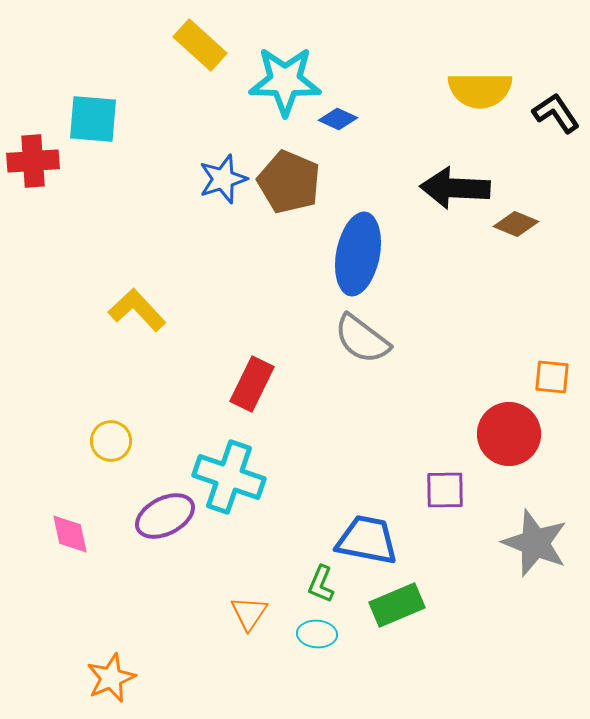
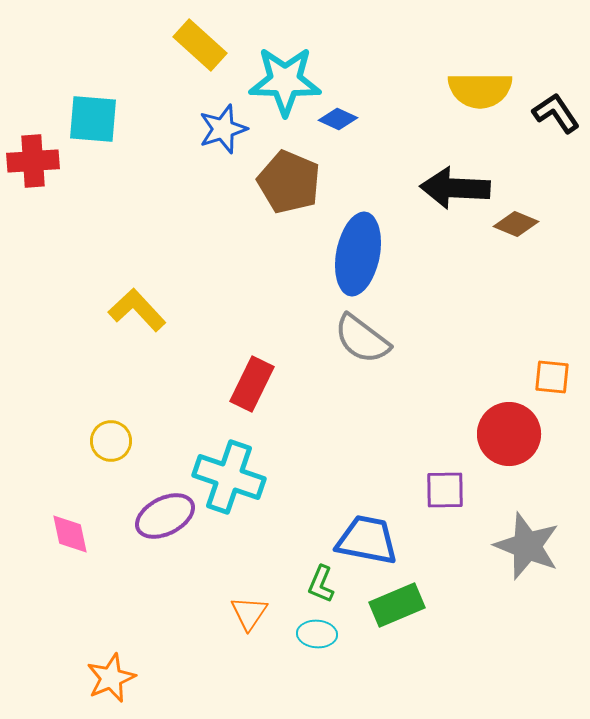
blue star: moved 50 px up
gray star: moved 8 px left, 3 px down
